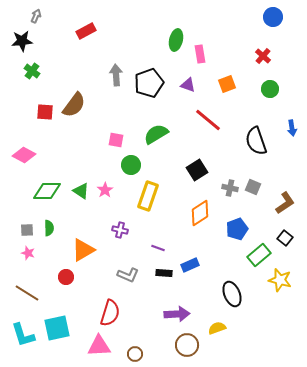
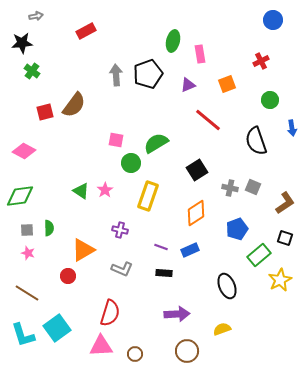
gray arrow at (36, 16): rotated 56 degrees clockwise
blue circle at (273, 17): moved 3 px down
green ellipse at (176, 40): moved 3 px left, 1 px down
black star at (22, 41): moved 2 px down
red cross at (263, 56): moved 2 px left, 5 px down; rotated 21 degrees clockwise
black pentagon at (149, 83): moved 1 px left, 9 px up
purple triangle at (188, 85): rotated 42 degrees counterclockwise
green circle at (270, 89): moved 11 px down
red square at (45, 112): rotated 18 degrees counterclockwise
green semicircle at (156, 134): moved 9 px down
pink diamond at (24, 155): moved 4 px up
green circle at (131, 165): moved 2 px up
green diamond at (47, 191): moved 27 px left, 5 px down; rotated 8 degrees counterclockwise
orange diamond at (200, 213): moved 4 px left
black square at (285, 238): rotated 21 degrees counterclockwise
purple line at (158, 248): moved 3 px right, 1 px up
blue rectangle at (190, 265): moved 15 px up
gray L-shape at (128, 275): moved 6 px left, 6 px up
red circle at (66, 277): moved 2 px right, 1 px up
yellow star at (280, 280): rotated 30 degrees clockwise
black ellipse at (232, 294): moved 5 px left, 8 px up
cyan square at (57, 328): rotated 24 degrees counterclockwise
yellow semicircle at (217, 328): moved 5 px right, 1 px down
brown circle at (187, 345): moved 6 px down
pink triangle at (99, 346): moved 2 px right
